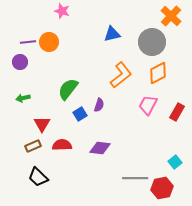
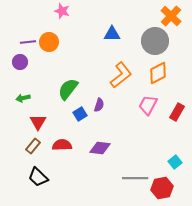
blue triangle: rotated 12 degrees clockwise
gray circle: moved 3 px right, 1 px up
red triangle: moved 4 px left, 2 px up
brown rectangle: rotated 28 degrees counterclockwise
